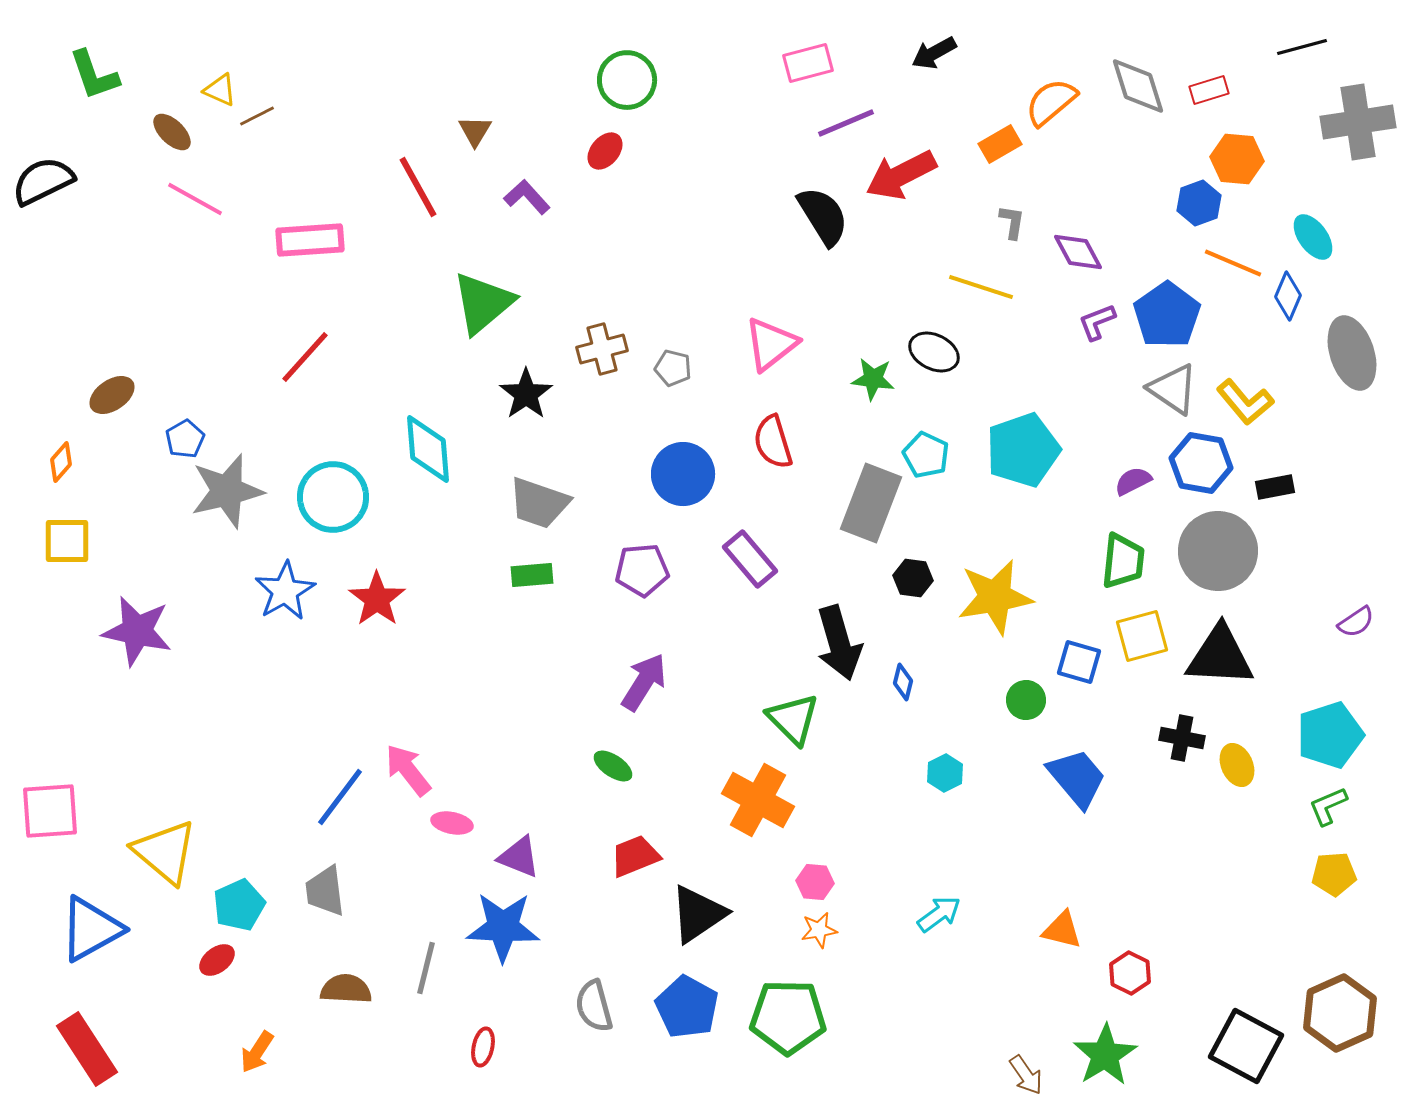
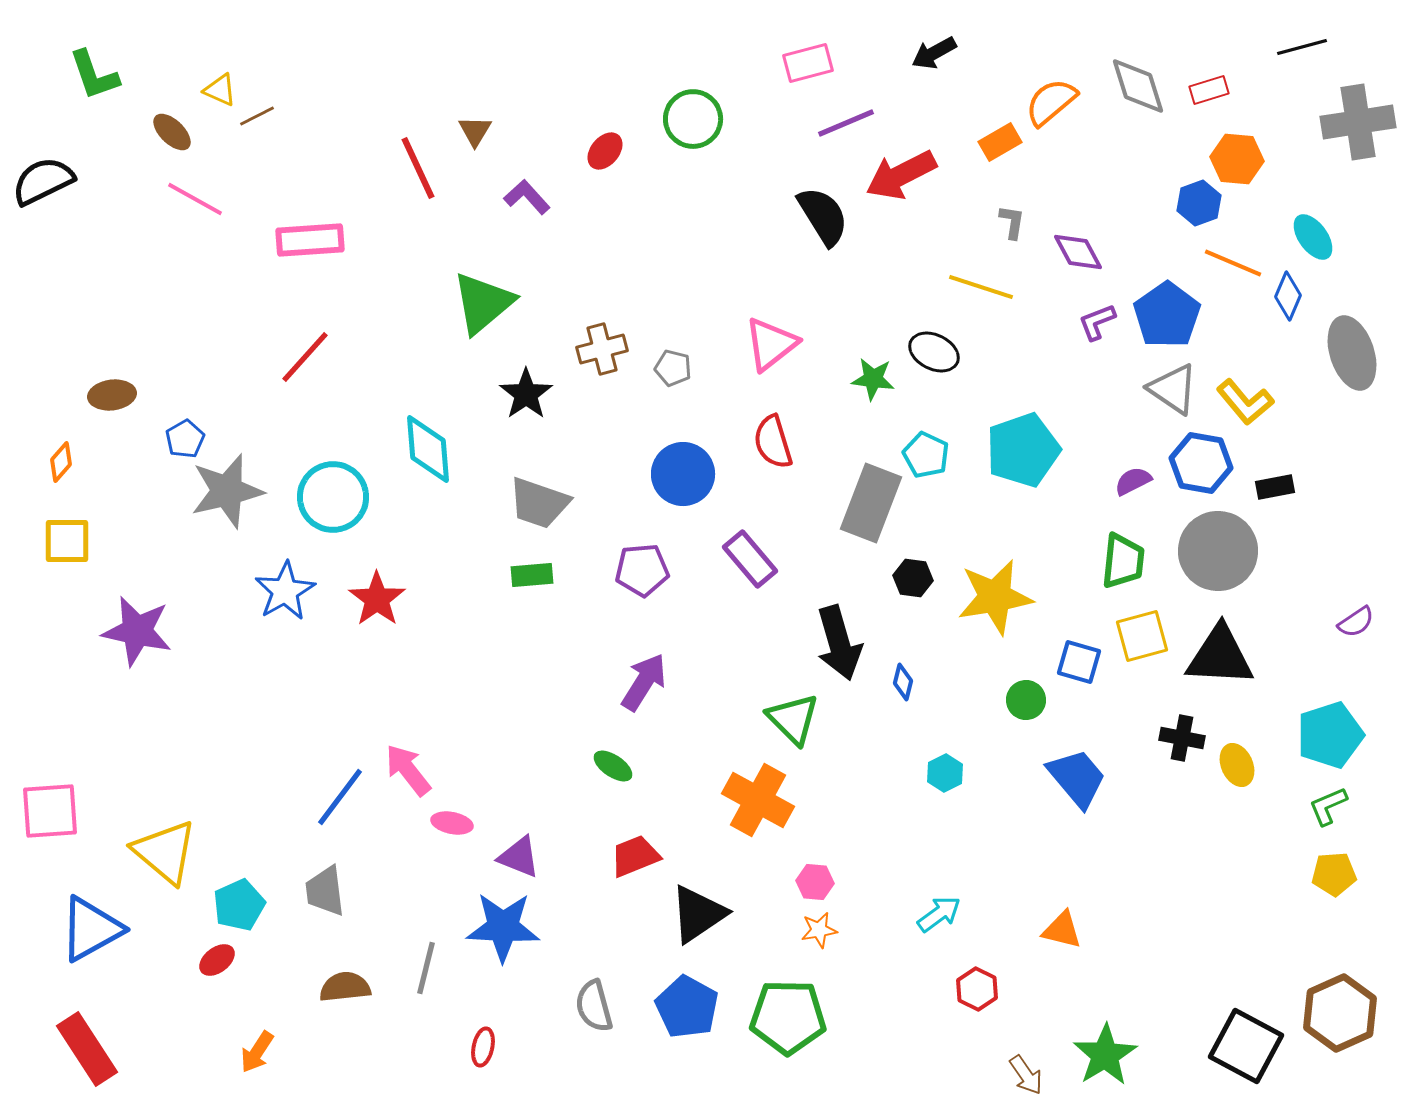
green circle at (627, 80): moved 66 px right, 39 px down
orange rectangle at (1000, 144): moved 2 px up
red line at (418, 187): moved 19 px up; rotated 4 degrees clockwise
brown ellipse at (112, 395): rotated 27 degrees clockwise
red hexagon at (1130, 973): moved 153 px left, 16 px down
brown semicircle at (346, 989): moved 1 px left, 2 px up; rotated 9 degrees counterclockwise
